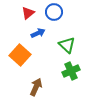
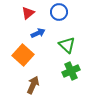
blue circle: moved 5 px right
orange square: moved 3 px right
brown arrow: moved 3 px left, 2 px up
